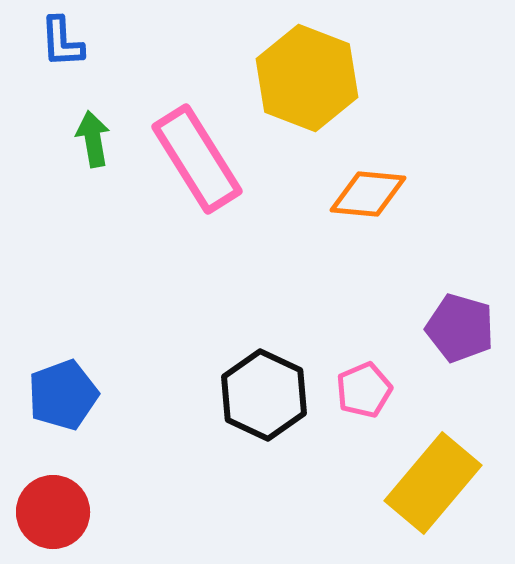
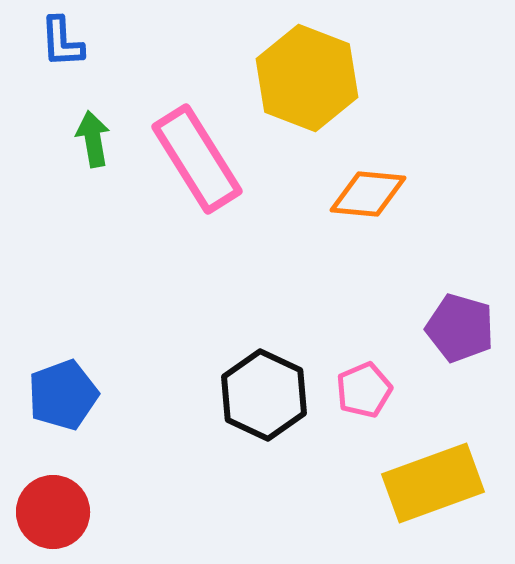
yellow rectangle: rotated 30 degrees clockwise
